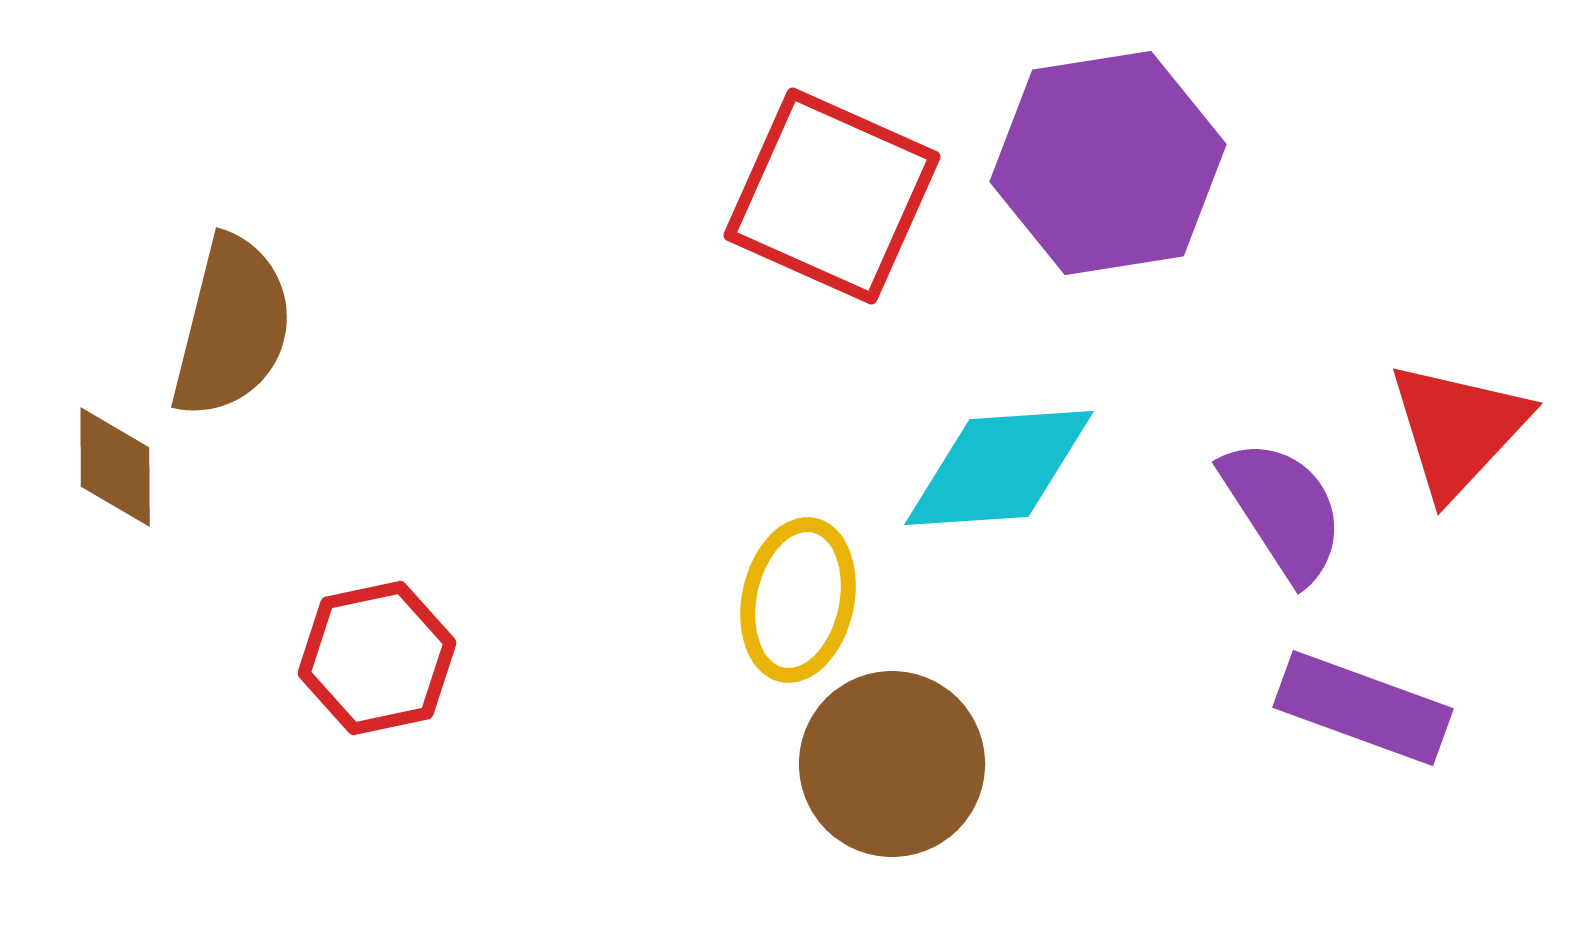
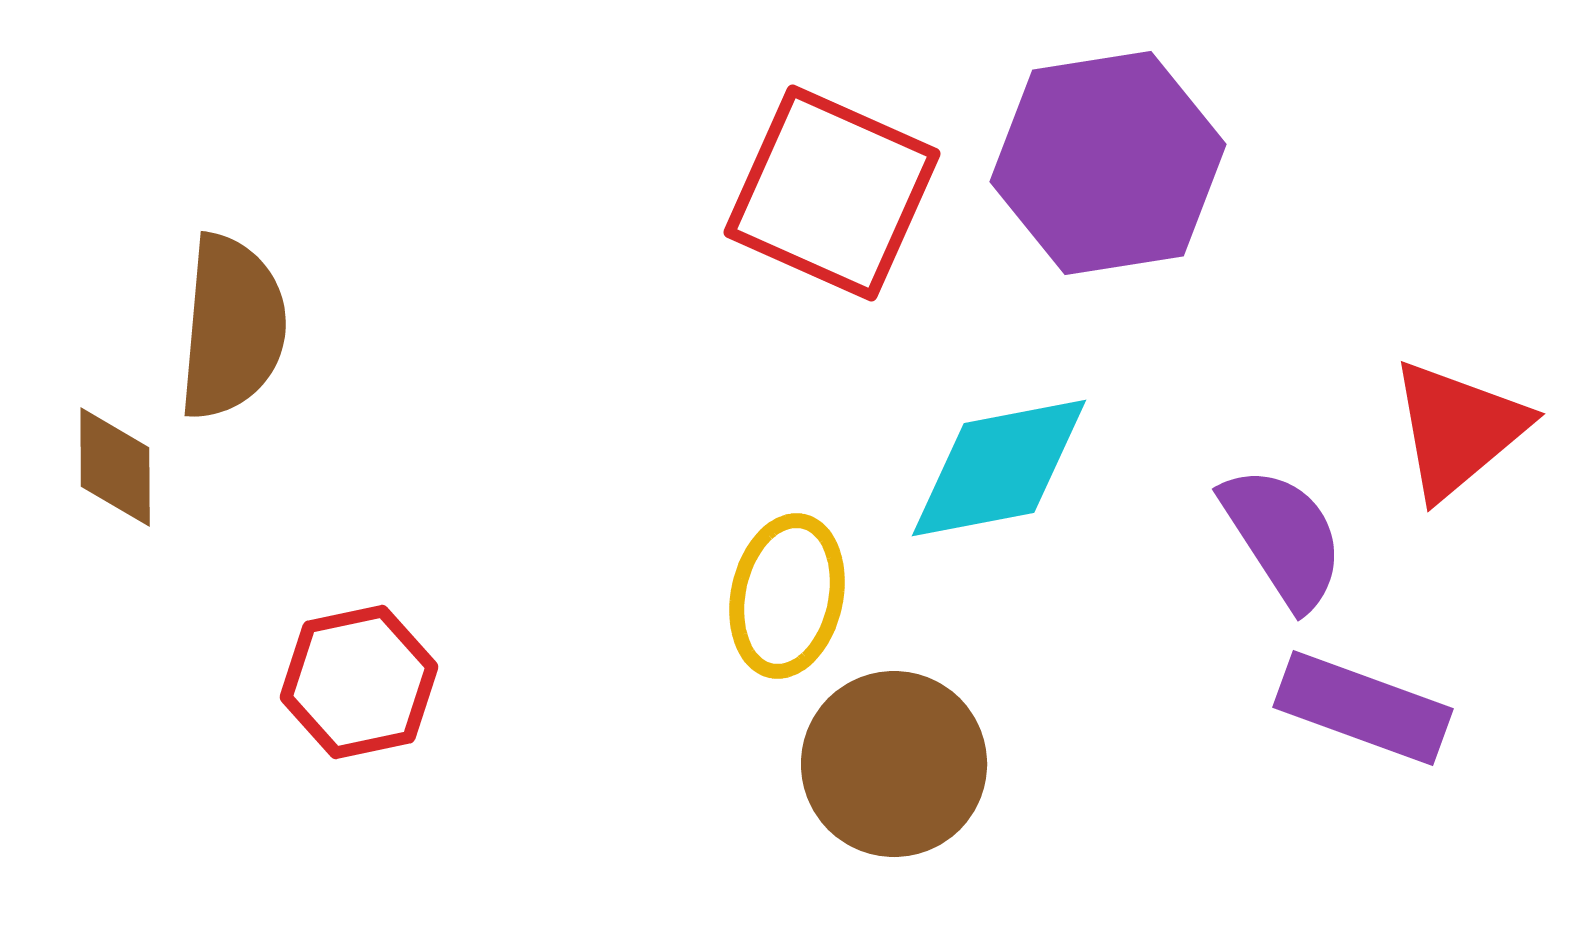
red square: moved 3 px up
brown semicircle: rotated 9 degrees counterclockwise
red triangle: rotated 7 degrees clockwise
cyan diamond: rotated 7 degrees counterclockwise
purple semicircle: moved 27 px down
yellow ellipse: moved 11 px left, 4 px up
red hexagon: moved 18 px left, 24 px down
brown circle: moved 2 px right
